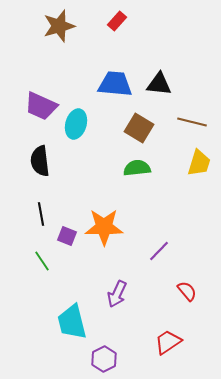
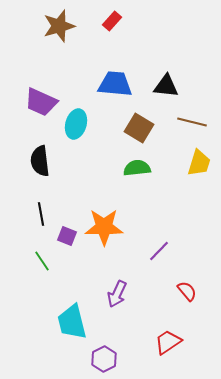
red rectangle: moved 5 px left
black triangle: moved 7 px right, 2 px down
purple trapezoid: moved 4 px up
